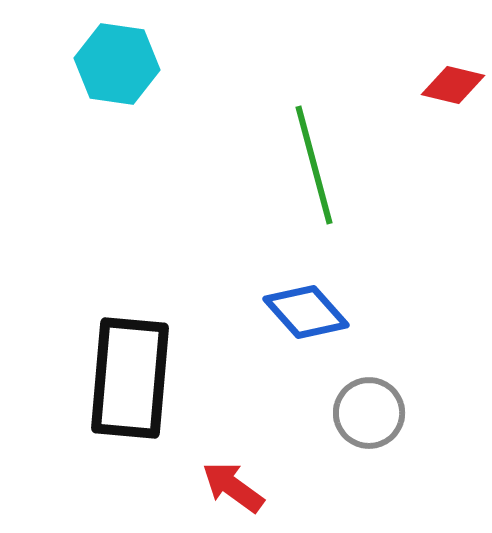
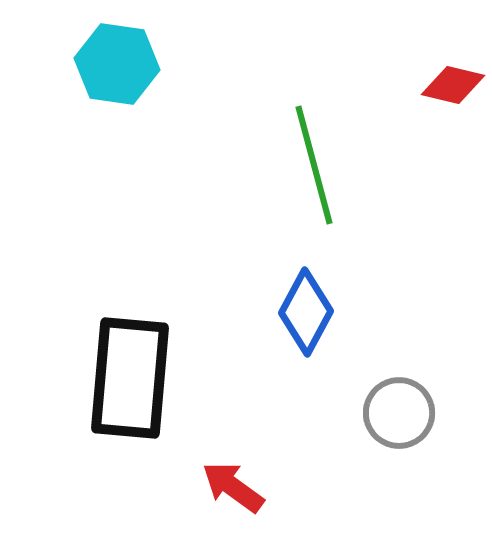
blue diamond: rotated 70 degrees clockwise
gray circle: moved 30 px right
